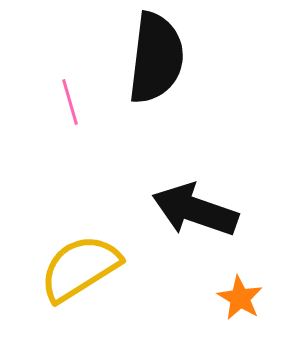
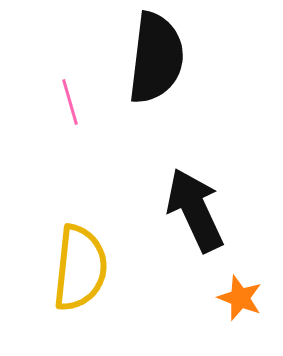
black arrow: rotated 46 degrees clockwise
yellow semicircle: rotated 128 degrees clockwise
orange star: rotated 9 degrees counterclockwise
